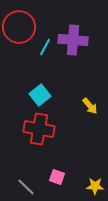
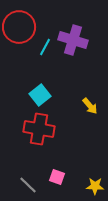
purple cross: rotated 12 degrees clockwise
gray line: moved 2 px right, 2 px up
